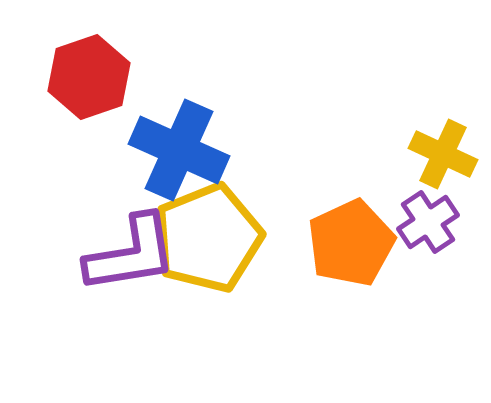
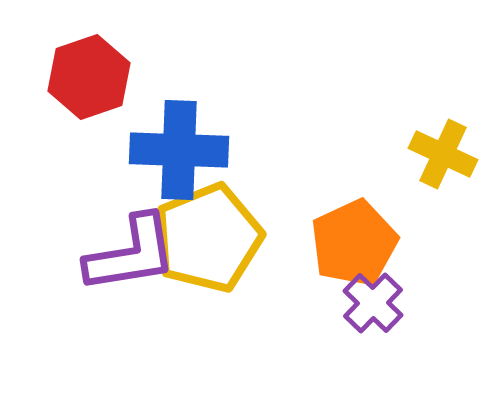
blue cross: rotated 22 degrees counterclockwise
purple cross: moved 55 px left, 81 px down; rotated 12 degrees counterclockwise
orange pentagon: moved 3 px right
